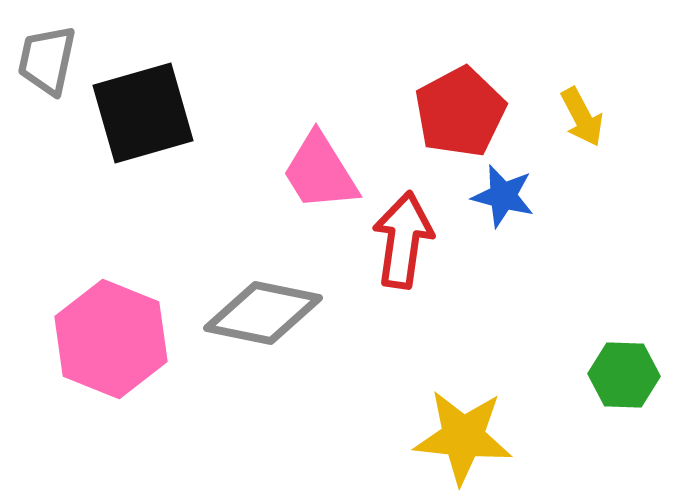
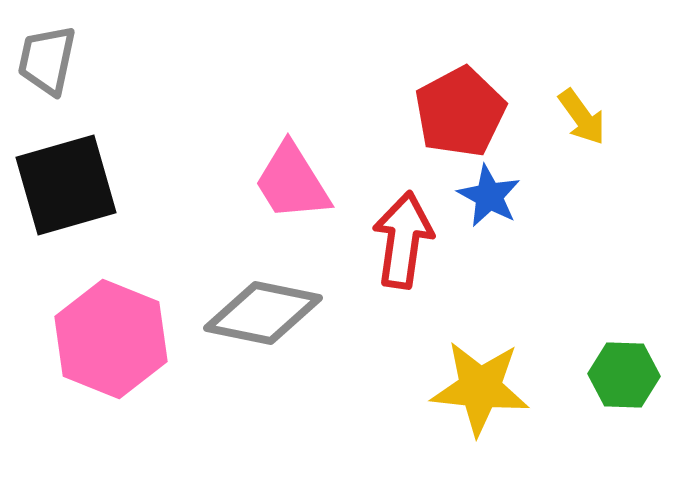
black square: moved 77 px left, 72 px down
yellow arrow: rotated 8 degrees counterclockwise
pink trapezoid: moved 28 px left, 10 px down
blue star: moved 14 px left; rotated 14 degrees clockwise
yellow star: moved 17 px right, 49 px up
